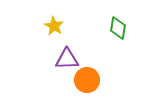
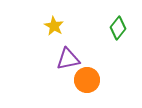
green diamond: rotated 30 degrees clockwise
purple triangle: moved 1 px right; rotated 10 degrees counterclockwise
